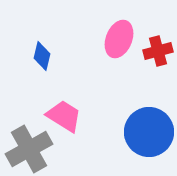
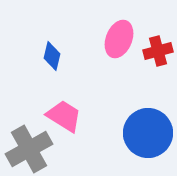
blue diamond: moved 10 px right
blue circle: moved 1 px left, 1 px down
